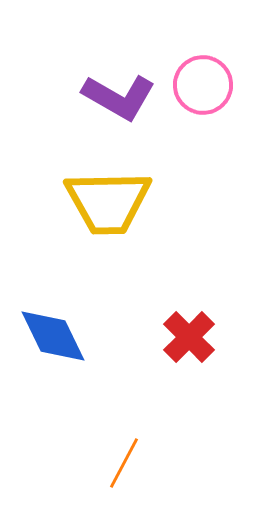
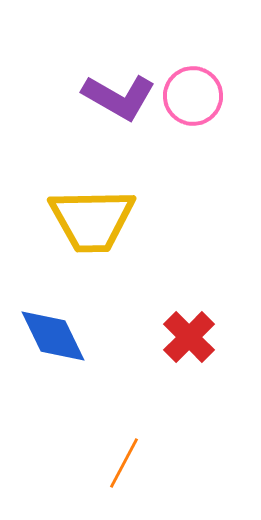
pink circle: moved 10 px left, 11 px down
yellow trapezoid: moved 16 px left, 18 px down
